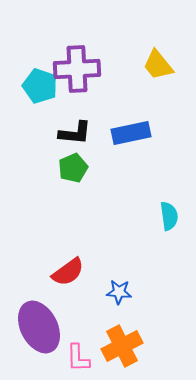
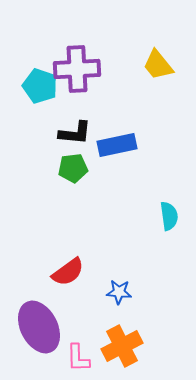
blue rectangle: moved 14 px left, 12 px down
green pentagon: rotated 16 degrees clockwise
